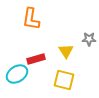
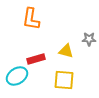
yellow triangle: rotated 42 degrees counterclockwise
cyan ellipse: moved 2 px down
yellow square: rotated 10 degrees counterclockwise
